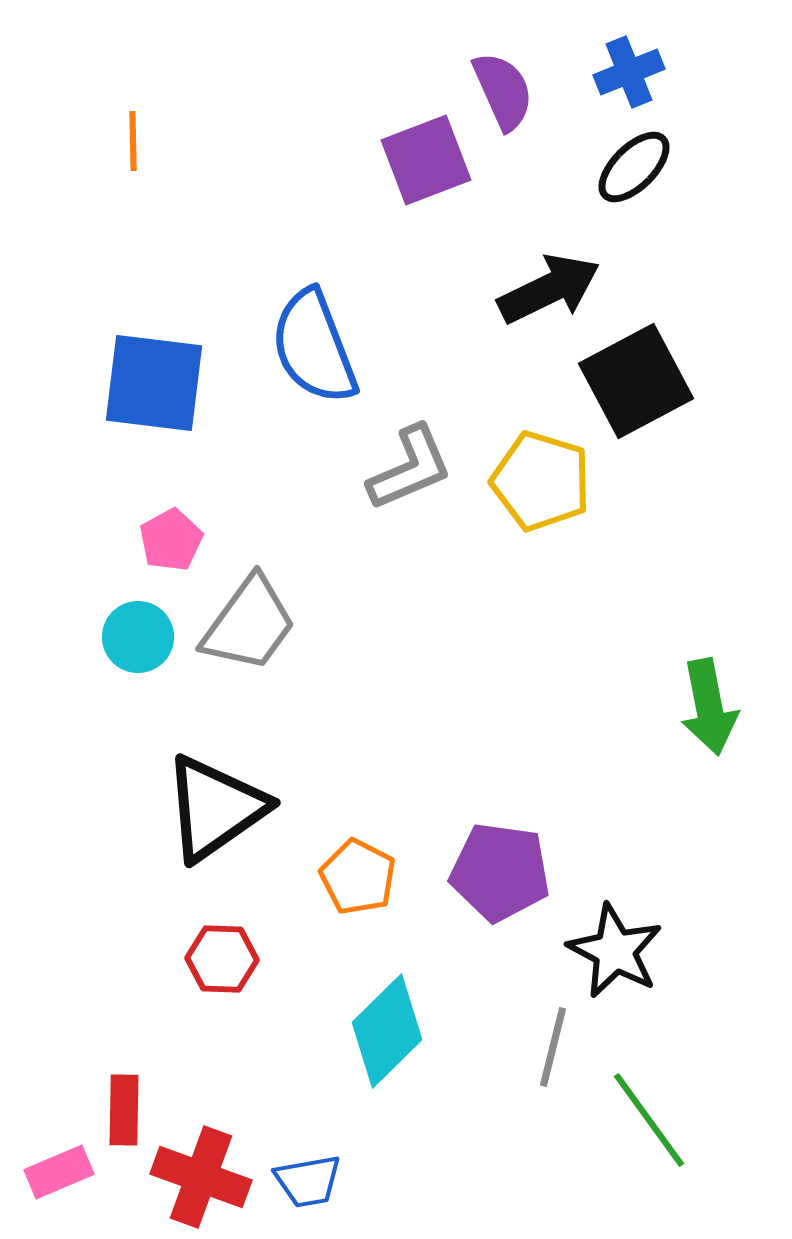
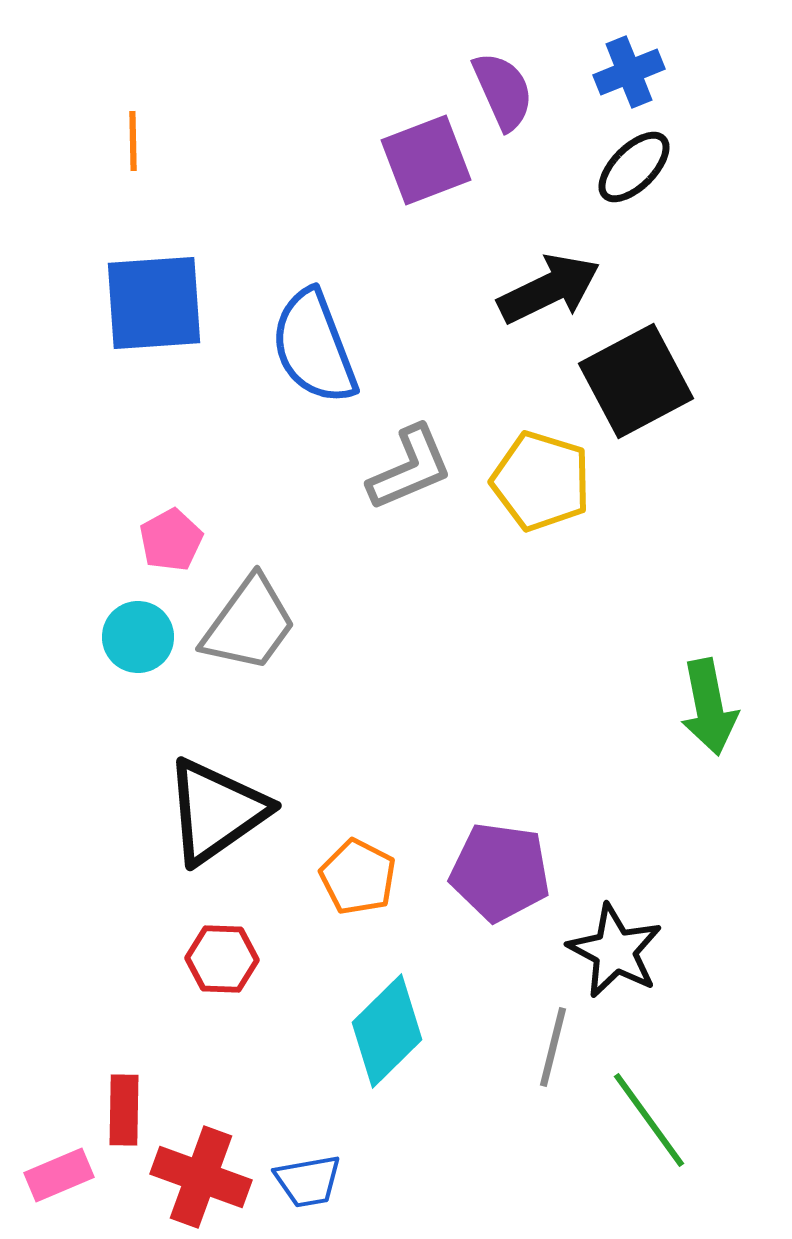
blue square: moved 80 px up; rotated 11 degrees counterclockwise
black triangle: moved 1 px right, 3 px down
pink rectangle: moved 3 px down
